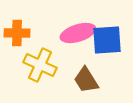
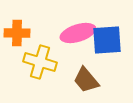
yellow cross: moved 3 px up; rotated 8 degrees counterclockwise
brown trapezoid: rotated 8 degrees counterclockwise
